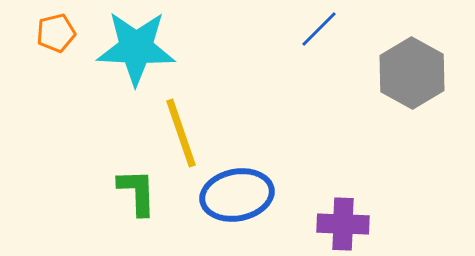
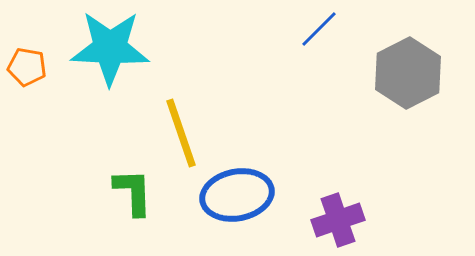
orange pentagon: moved 29 px left, 34 px down; rotated 24 degrees clockwise
cyan star: moved 26 px left
gray hexagon: moved 4 px left; rotated 4 degrees clockwise
green L-shape: moved 4 px left
purple cross: moved 5 px left, 4 px up; rotated 21 degrees counterclockwise
